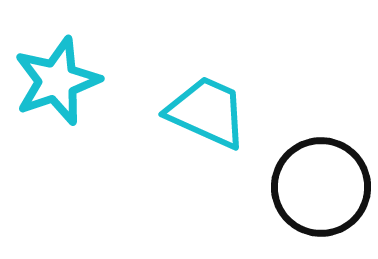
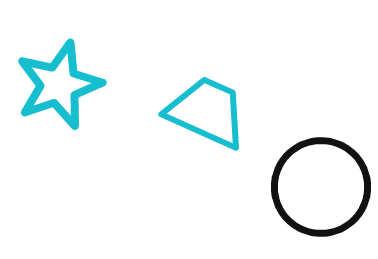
cyan star: moved 2 px right, 4 px down
